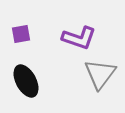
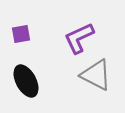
purple L-shape: rotated 136 degrees clockwise
gray triangle: moved 4 px left, 1 px down; rotated 40 degrees counterclockwise
